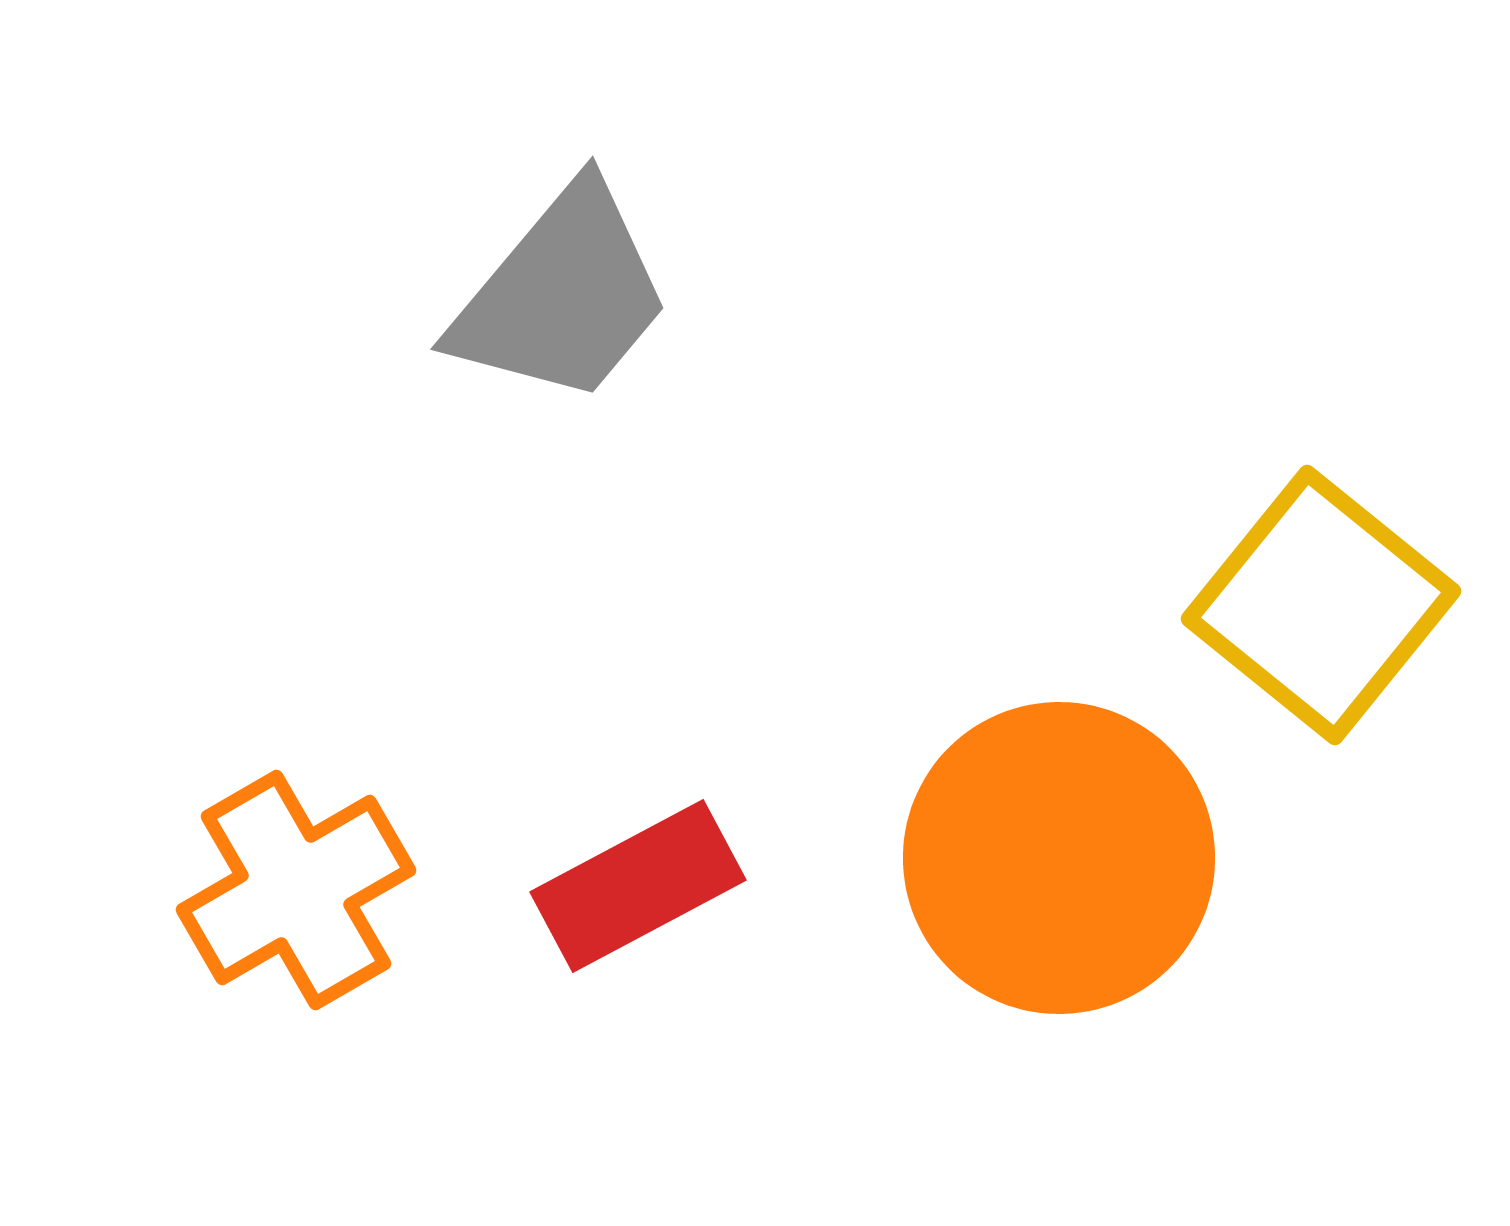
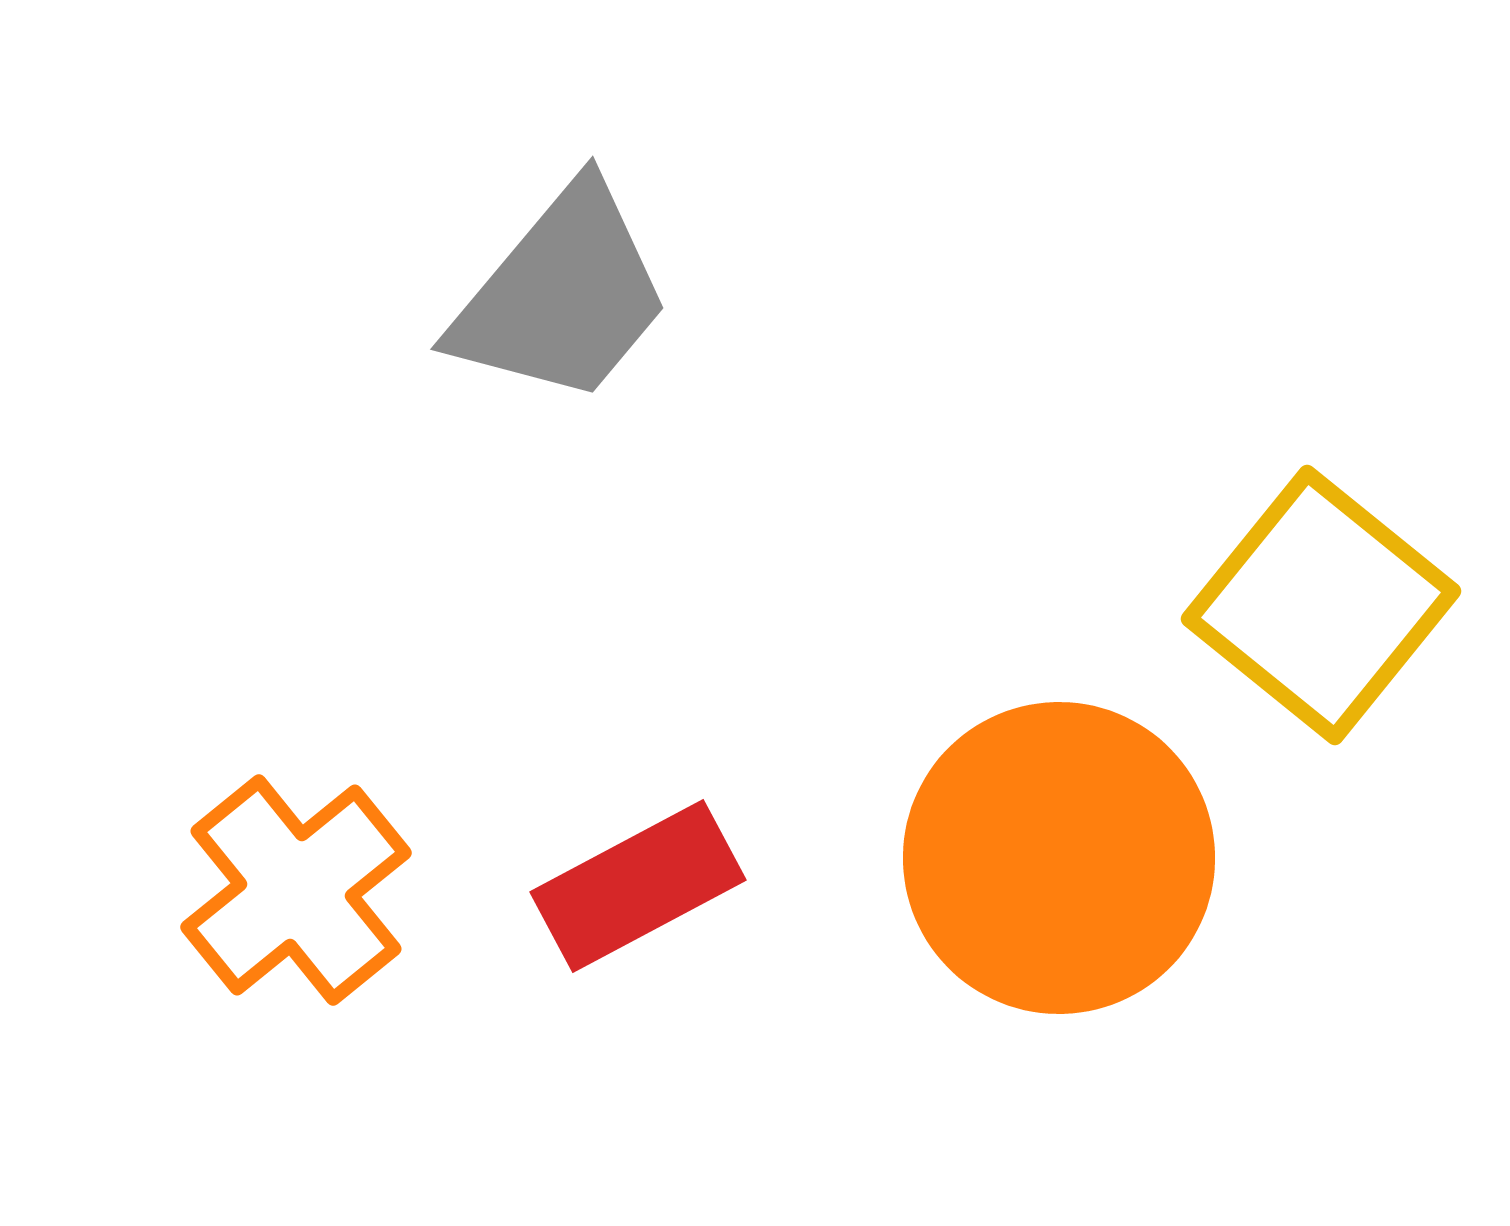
orange cross: rotated 9 degrees counterclockwise
